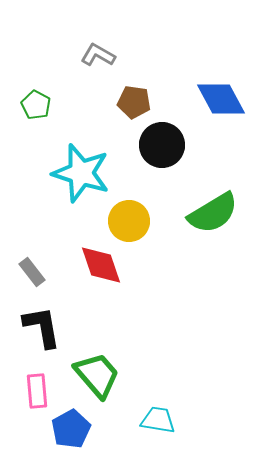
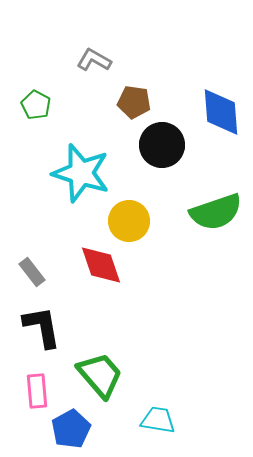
gray L-shape: moved 4 px left, 5 px down
blue diamond: moved 13 px down; rotated 24 degrees clockwise
green semicircle: moved 3 px right, 1 px up; rotated 12 degrees clockwise
green trapezoid: moved 3 px right
